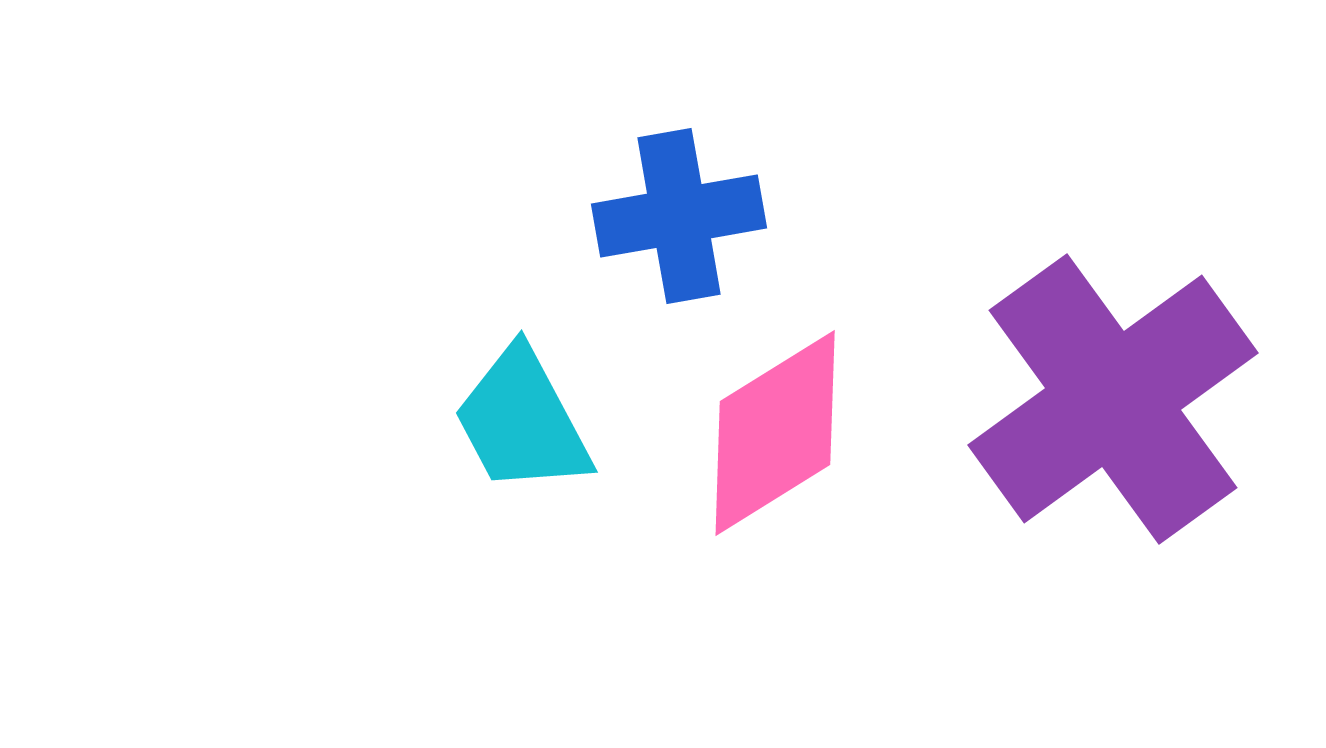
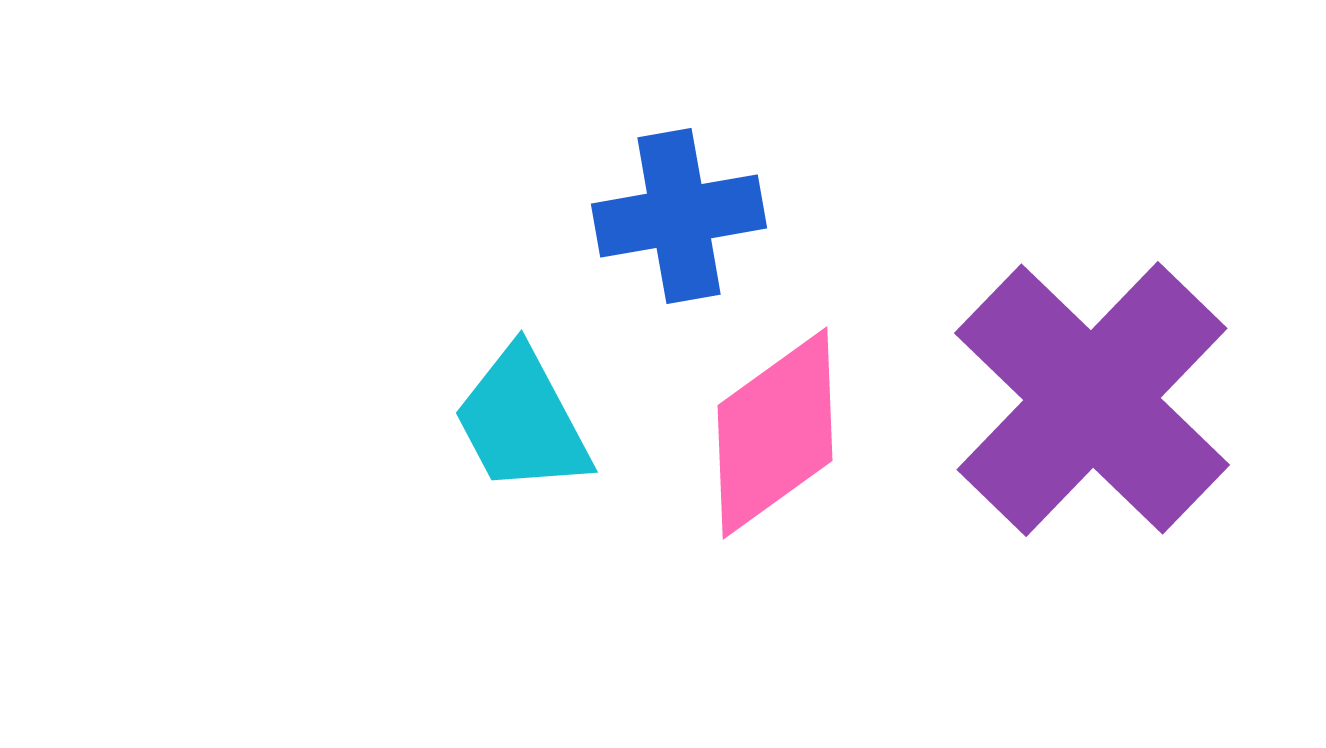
purple cross: moved 21 px left; rotated 10 degrees counterclockwise
pink diamond: rotated 4 degrees counterclockwise
